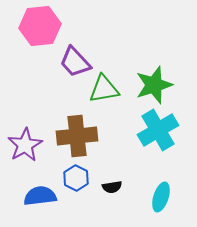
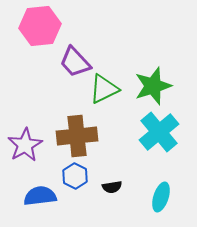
green star: moved 1 px left, 1 px down
green triangle: rotated 16 degrees counterclockwise
cyan cross: moved 1 px right, 2 px down; rotated 9 degrees counterclockwise
blue hexagon: moved 1 px left, 2 px up
